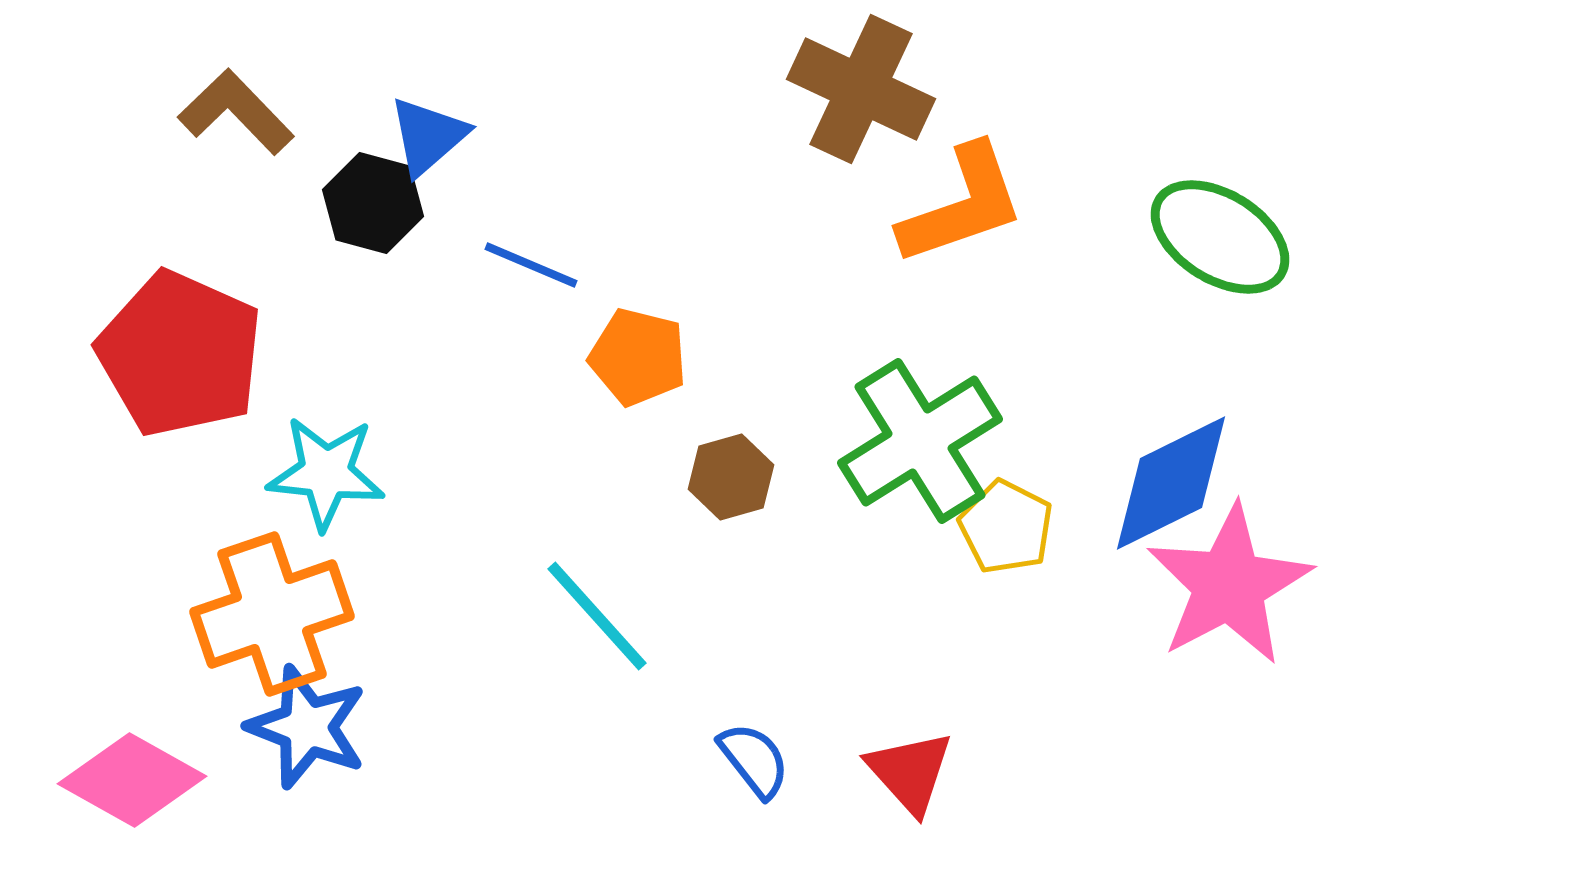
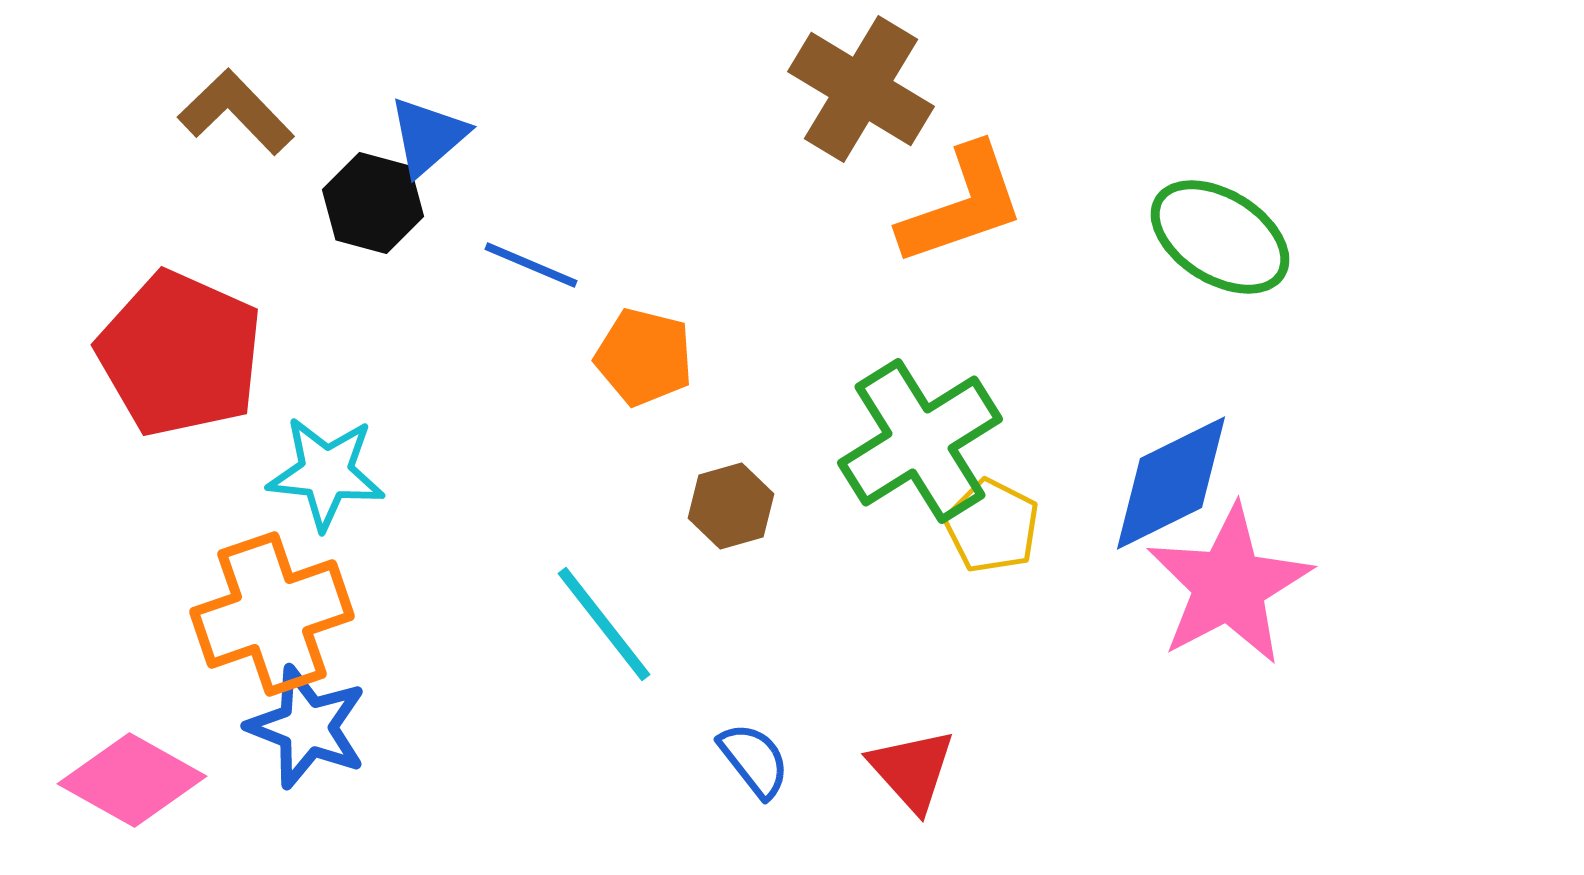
brown cross: rotated 6 degrees clockwise
orange pentagon: moved 6 px right
brown hexagon: moved 29 px down
yellow pentagon: moved 14 px left, 1 px up
cyan line: moved 7 px right, 8 px down; rotated 4 degrees clockwise
red triangle: moved 2 px right, 2 px up
